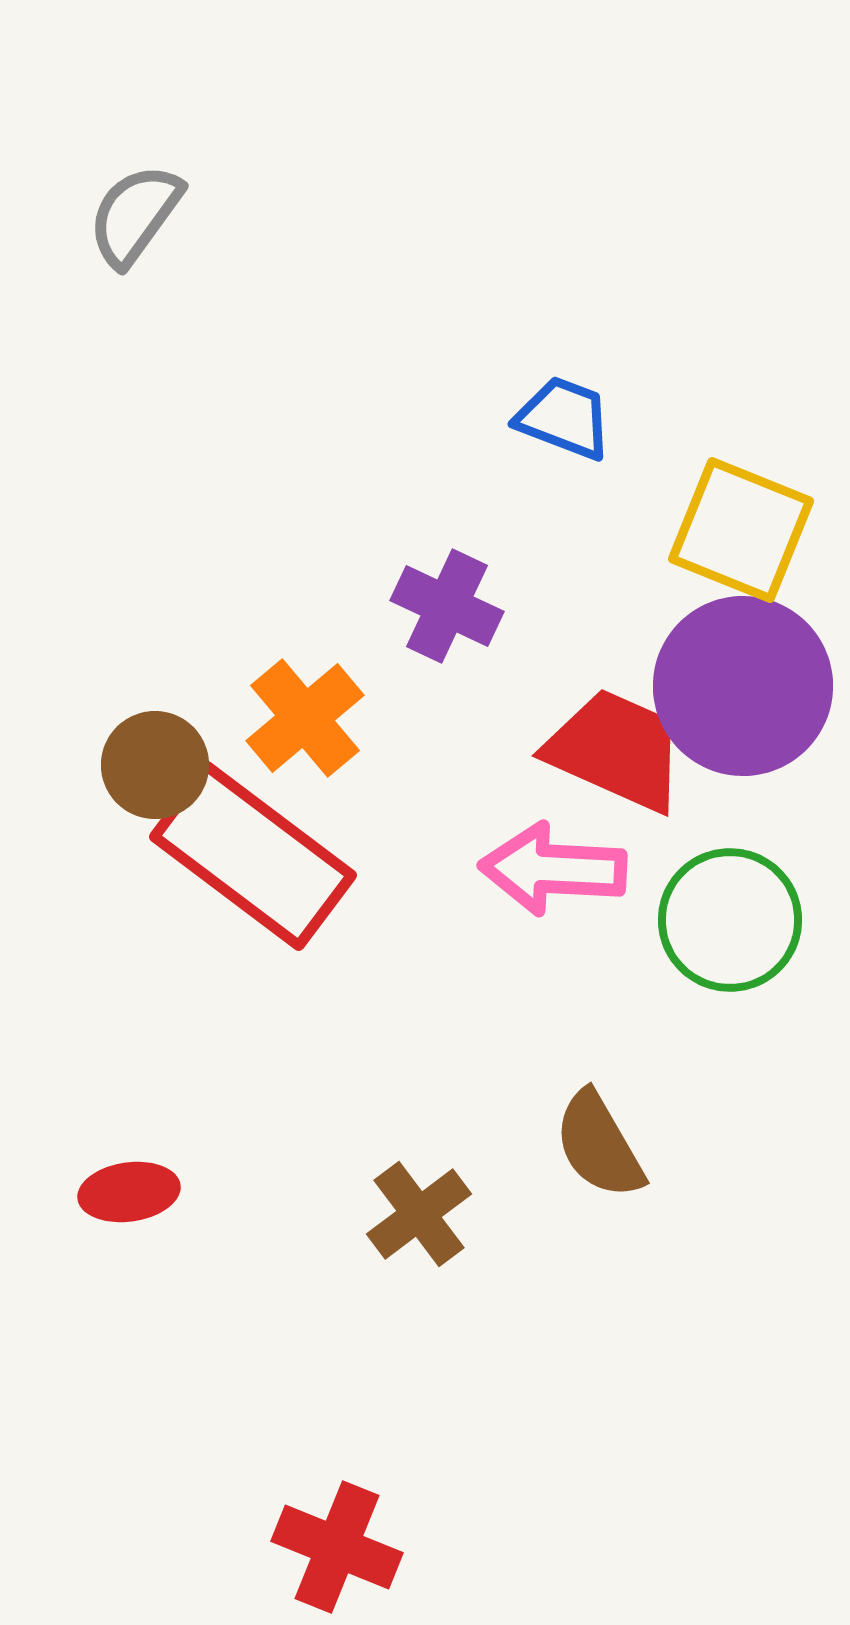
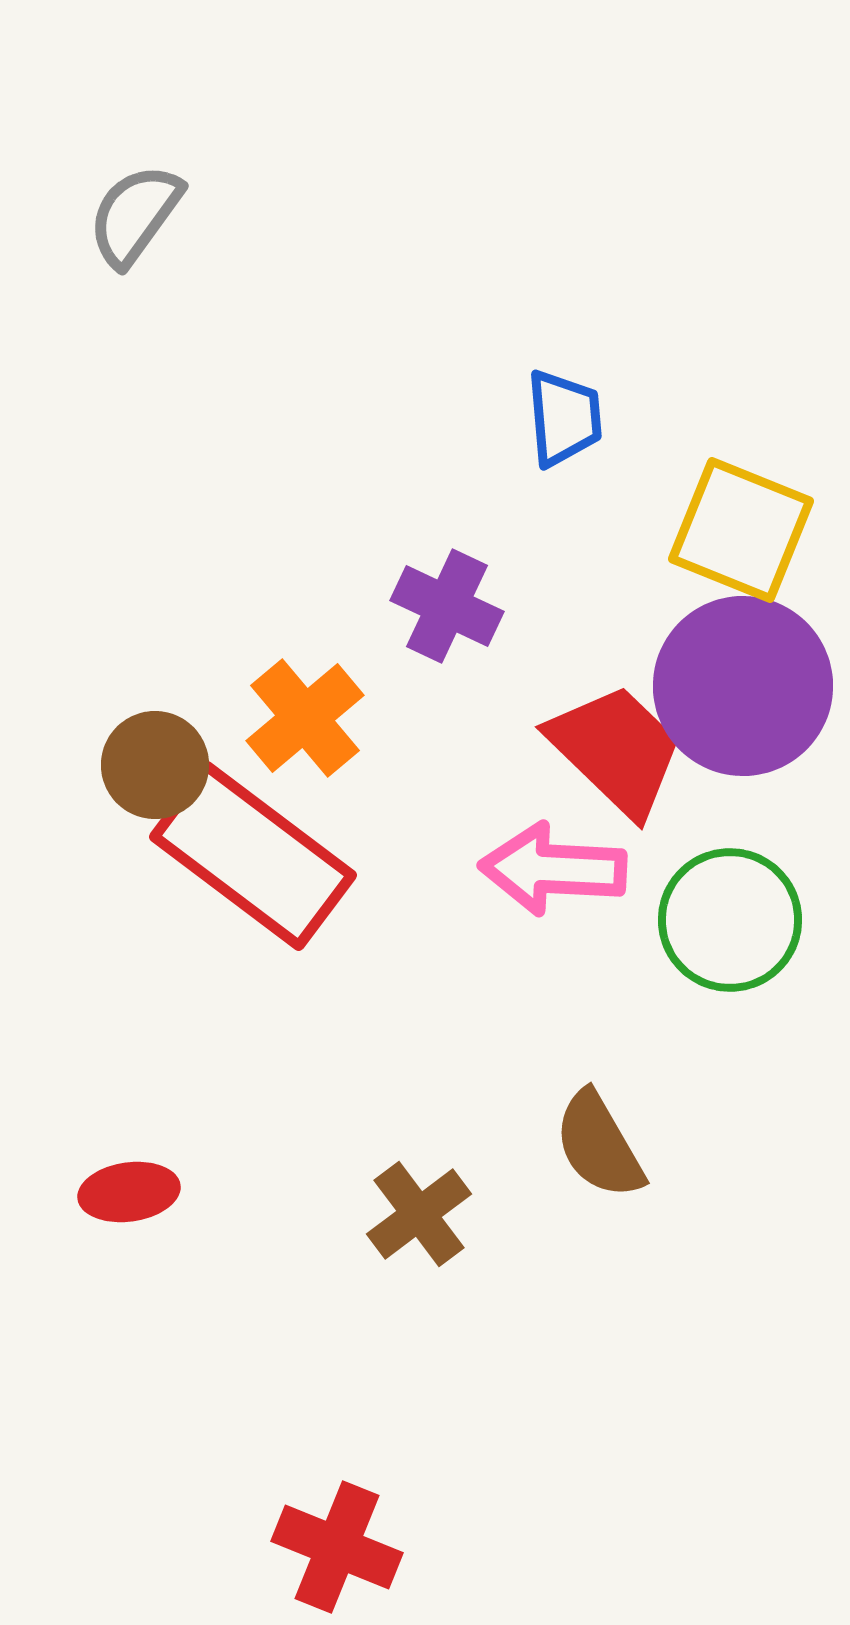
blue trapezoid: rotated 64 degrees clockwise
red trapezoid: rotated 20 degrees clockwise
